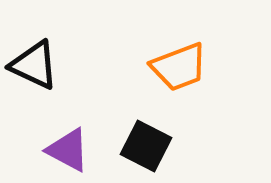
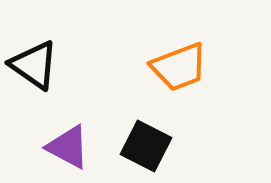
black triangle: rotated 10 degrees clockwise
purple triangle: moved 3 px up
